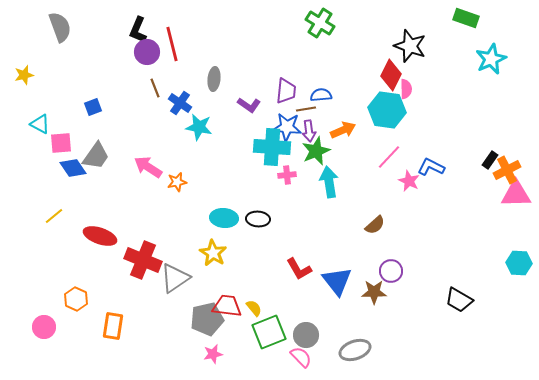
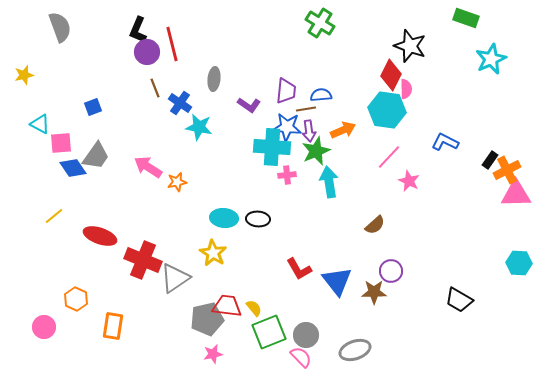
blue L-shape at (431, 167): moved 14 px right, 25 px up
